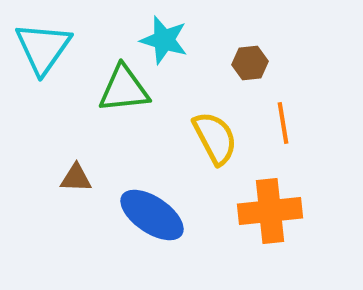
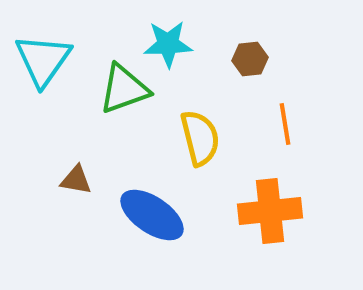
cyan star: moved 4 px right, 4 px down; rotated 18 degrees counterclockwise
cyan triangle: moved 12 px down
brown hexagon: moved 4 px up
green triangle: rotated 14 degrees counterclockwise
orange line: moved 2 px right, 1 px down
yellow semicircle: moved 15 px left; rotated 14 degrees clockwise
brown triangle: moved 2 px down; rotated 8 degrees clockwise
